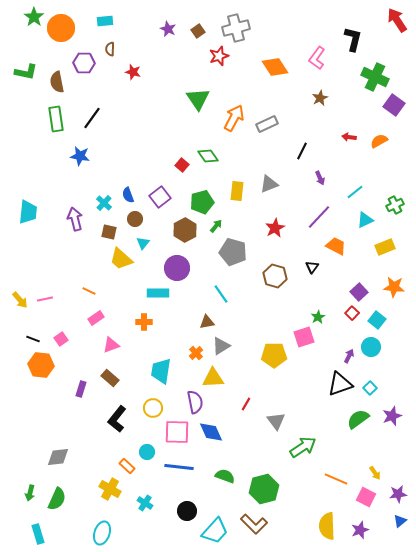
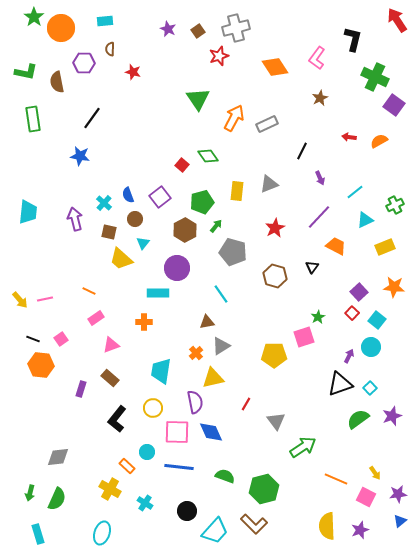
green rectangle at (56, 119): moved 23 px left
yellow triangle at (213, 378): rotated 10 degrees counterclockwise
